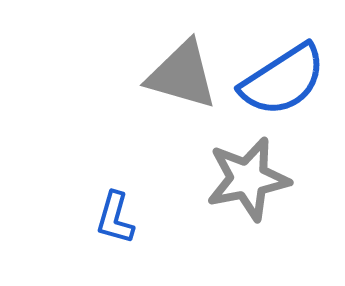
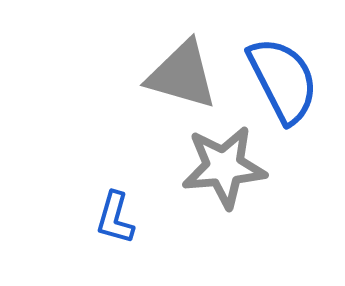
blue semicircle: rotated 84 degrees counterclockwise
gray star: moved 24 px left, 12 px up; rotated 6 degrees clockwise
